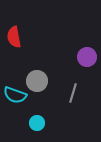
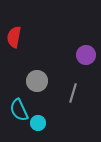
red semicircle: rotated 20 degrees clockwise
purple circle: moved 1 px left, 2 px up
cyan semicircle: moved 4 px right, 15 px down; rotated 45 degrees clockwise
cyan circle: moved 1 px right
